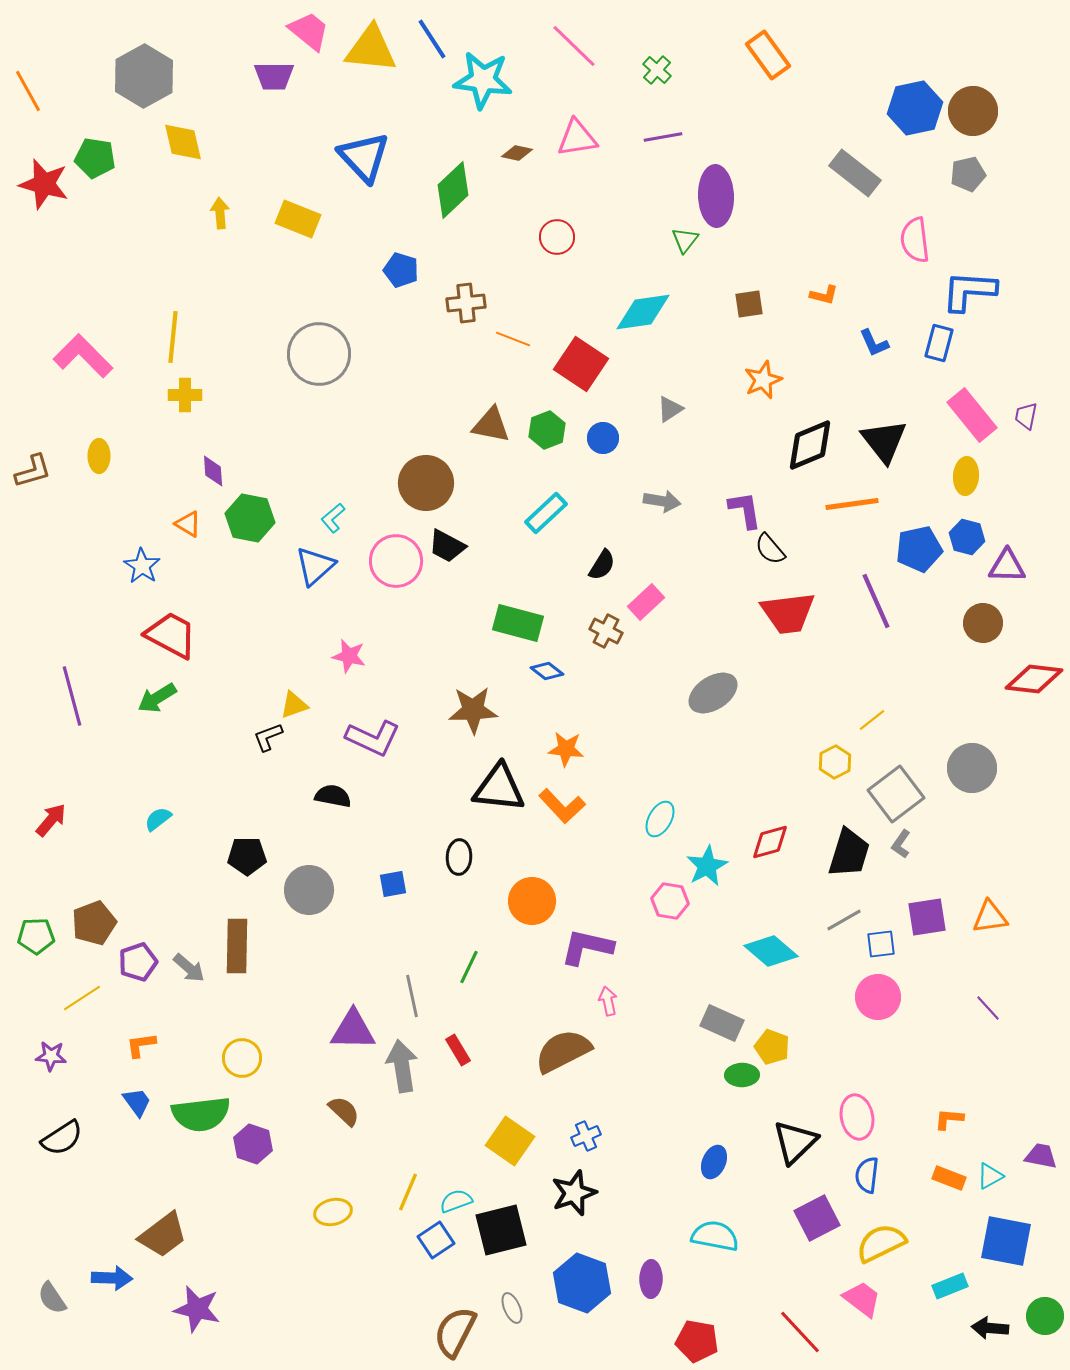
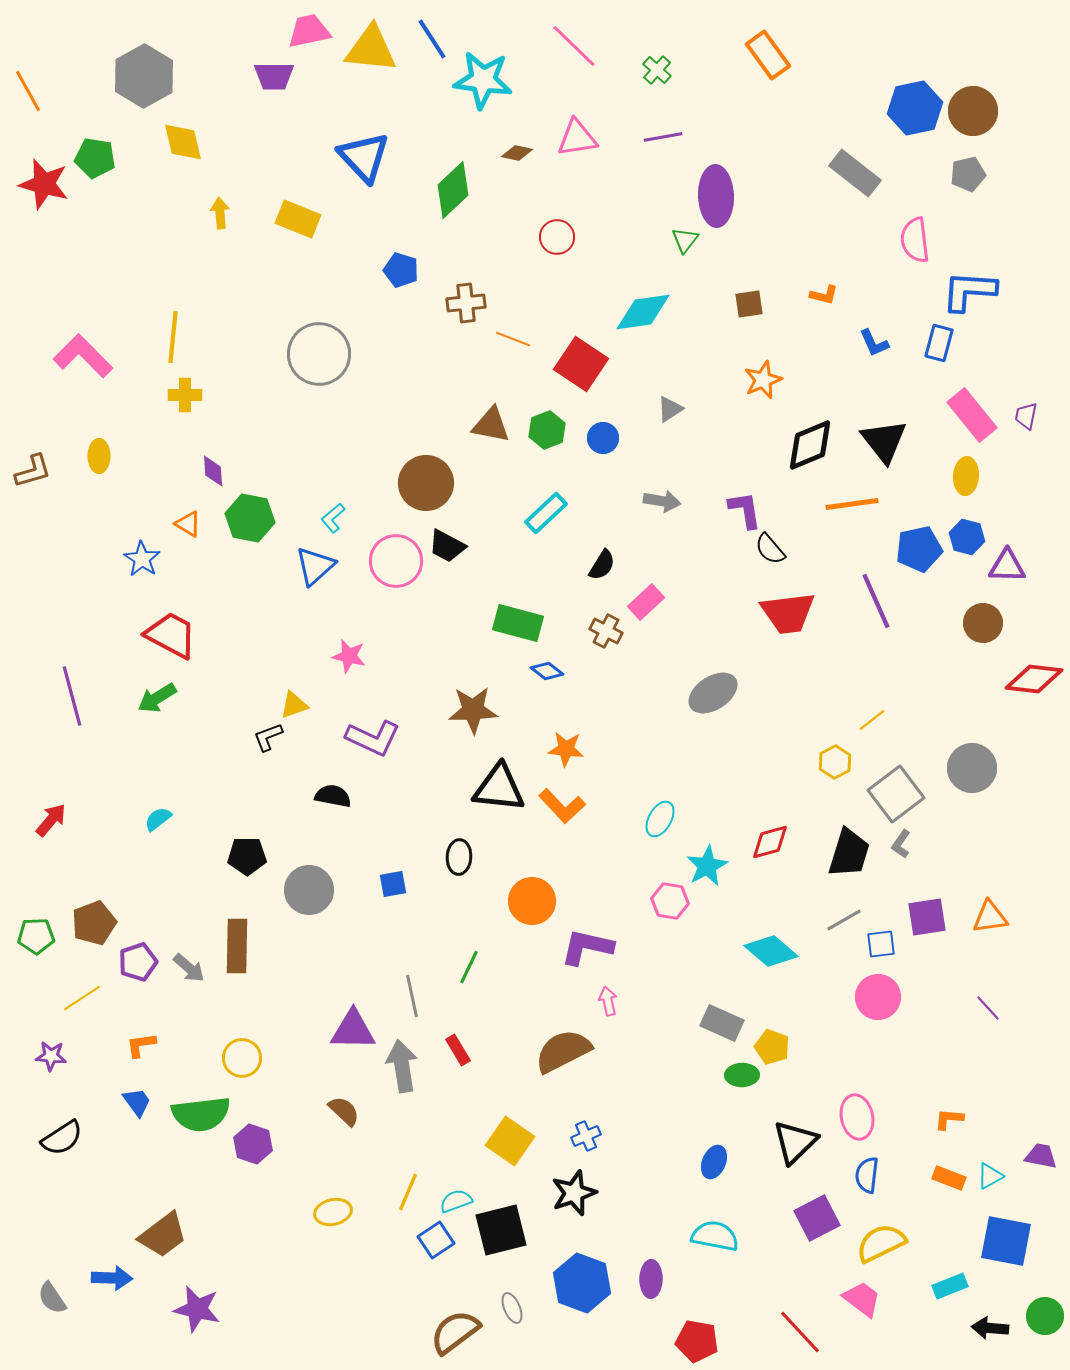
pink trapezoid at (309, 31): rotated 51 degrees counterclockwise
blue star at (142, 566): moved 7 px up
brown semicircle at (455, 1332): rotated 26 degrees clockwise
